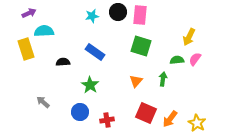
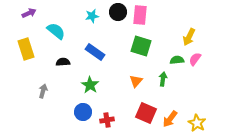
cyan semicircle: moved 12 px right; rotated 42 degrees clockwise
gray arrow: moved 11 px up; rotated 64 degrees clockwise
blue circle: moved 3 px right
